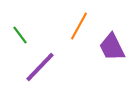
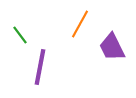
orange line: moved 1 px right, 2 px up
purple line: rotated 33 degrees counterclockwise
